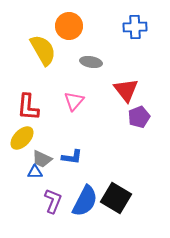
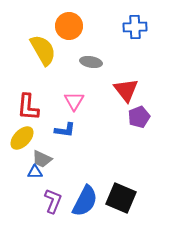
pink triangle: rotated 10 degrees counterclockwise
blue L-shape: moved 7 px left, 27 px up
black square: moved 5 px right; rotated 8 degrees counterclockwise
